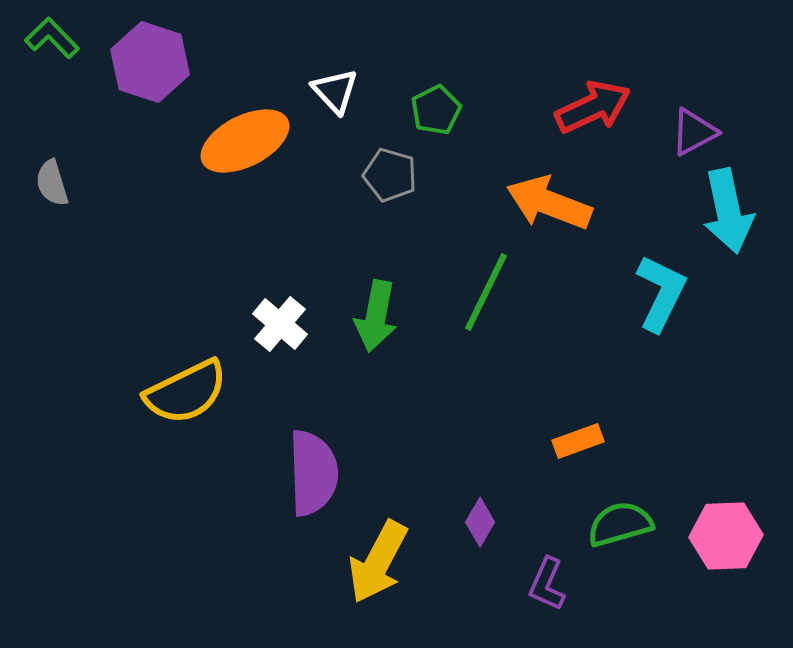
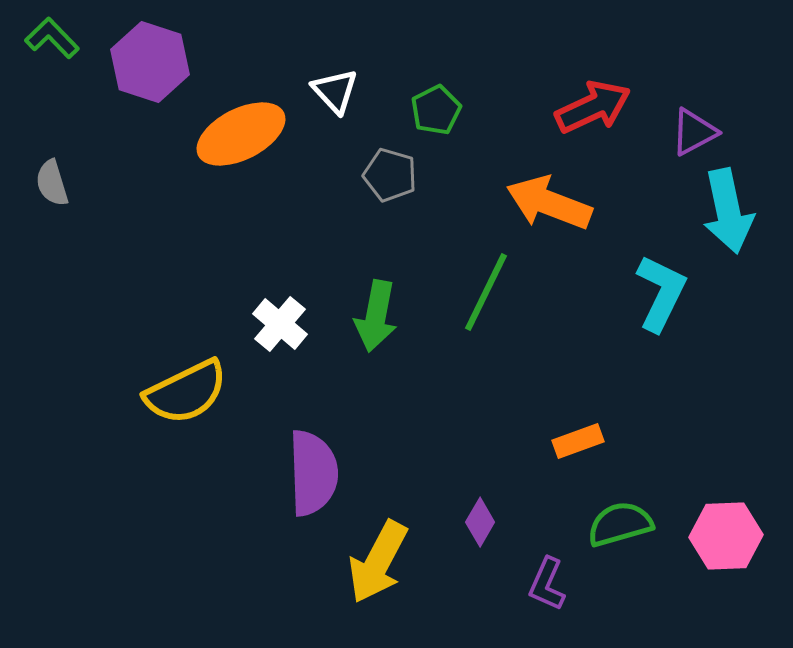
orange ellipse: moved 4 px left, 7 px up
